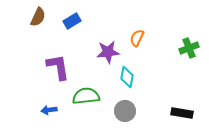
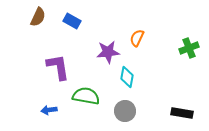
blue rectangle: rotated 60 degrees clockwise
green semicircle: rotated 16 degrees clockwise
